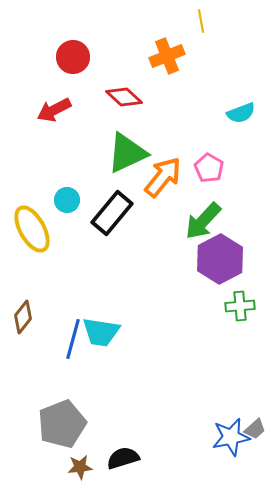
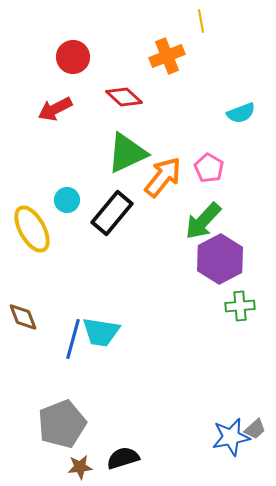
red arrow: moved 1 px right, 1 px up
brown diamond: rotated 60 degrees counterclockwise
